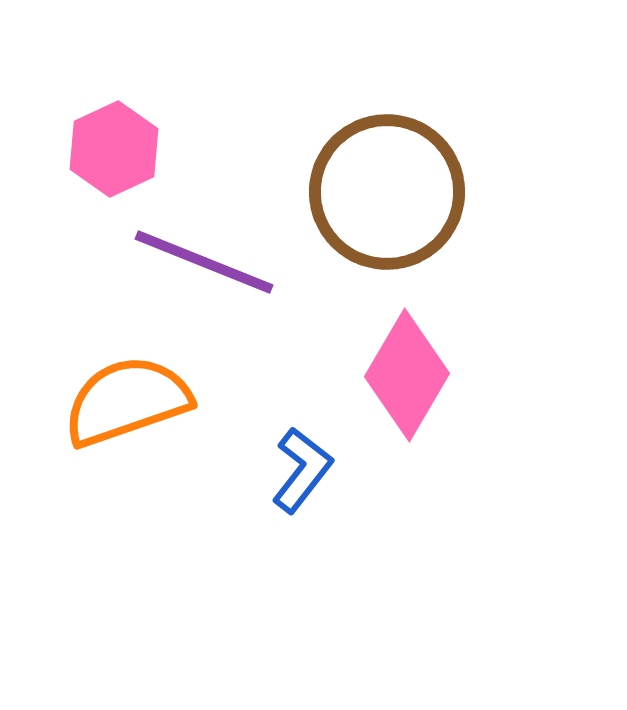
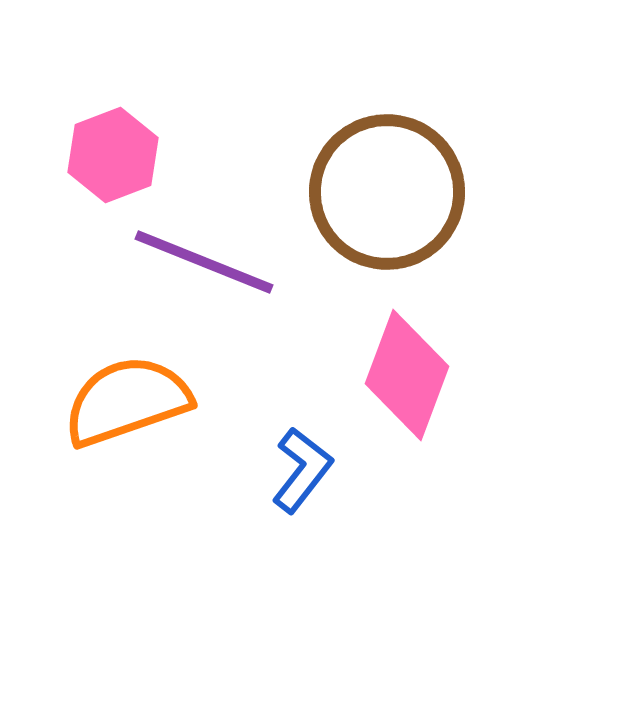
pink hexagon: moved 1 px left, 6 px down; rotated 4 degrees clockwise
pink diamond: rotated 10 degrees counterclockwise
